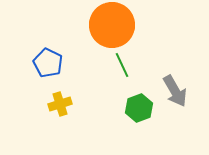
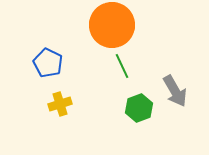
green line: moved 1 px down
